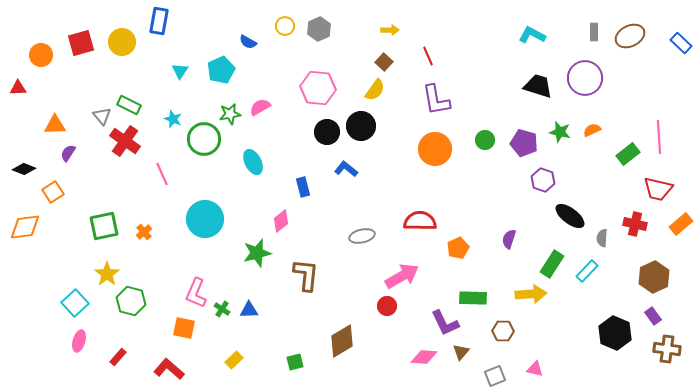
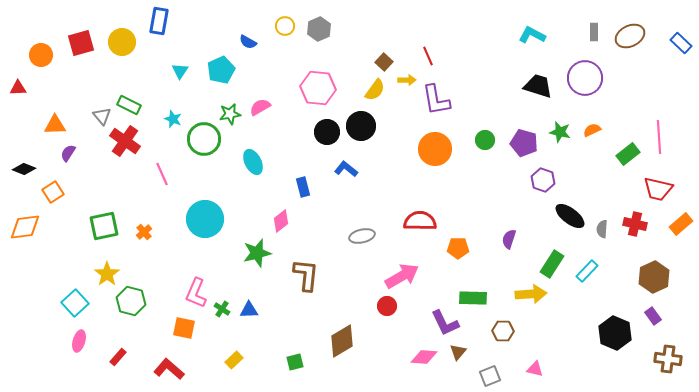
yellow arrow at (390, 30): moved 17 px right, 50 px down
gray semicircle at (602, 238): moved 9 px up
orange pentagon at (458, 248): rotated 25 degrees clockwise
brown cross at (667, 349): moved 1 px right, 10 px down
brown triangle at (461, 352): moved 3 px left
gray square at (495, 376): moved 5 px left
